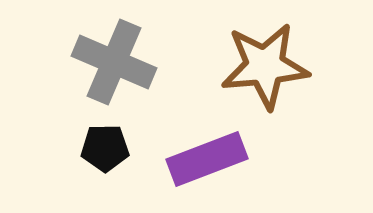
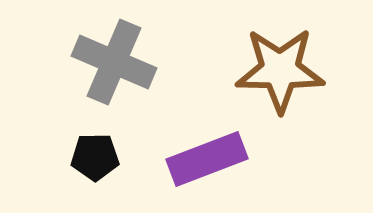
brown star: moved 15 px right, 4 px down; rotated 6 degrees clockwise
black pentagon: moved 10 px left, 9 px down
